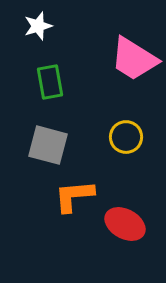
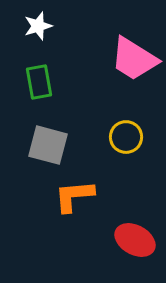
green rectangle: moved 11 px left
red ellipse: moved 10 px right, 16 px down
